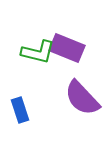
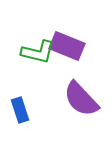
purple rectangle: moved 2 px up
purple semicircle: moved 1 px left, 1 px down
